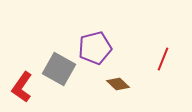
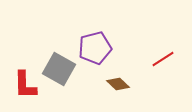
red line: rotated 35 degrees clockwise
red L-shape: moved 3 px right, 2 px up; rotated 36 degrees counterclockwise
